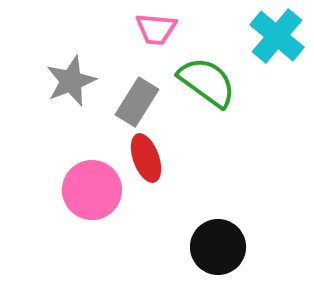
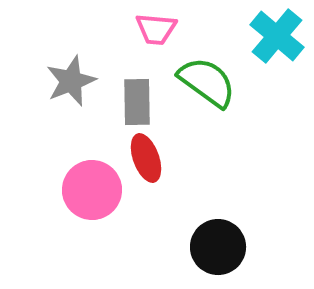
gray rectangle: rotated 33 degrees counterclockwise
